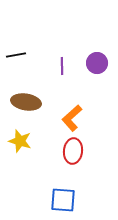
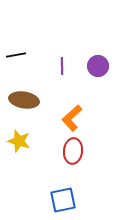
purple circle: moved 1 px right, 3 px down
brown ellipse: moved 2 px left, 2 px up
yellow star: moved 1 px left
blue square: rotated 16 degrees counterclockwise
